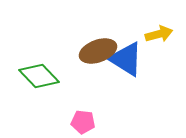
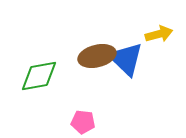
brown ellipse: moved 1 px left, 5 px down; rotated 6 degrees clockwise
blue triangle: rotated 12 degrees clockwise
green diamond: rotated 57 degrees counterclockwise
